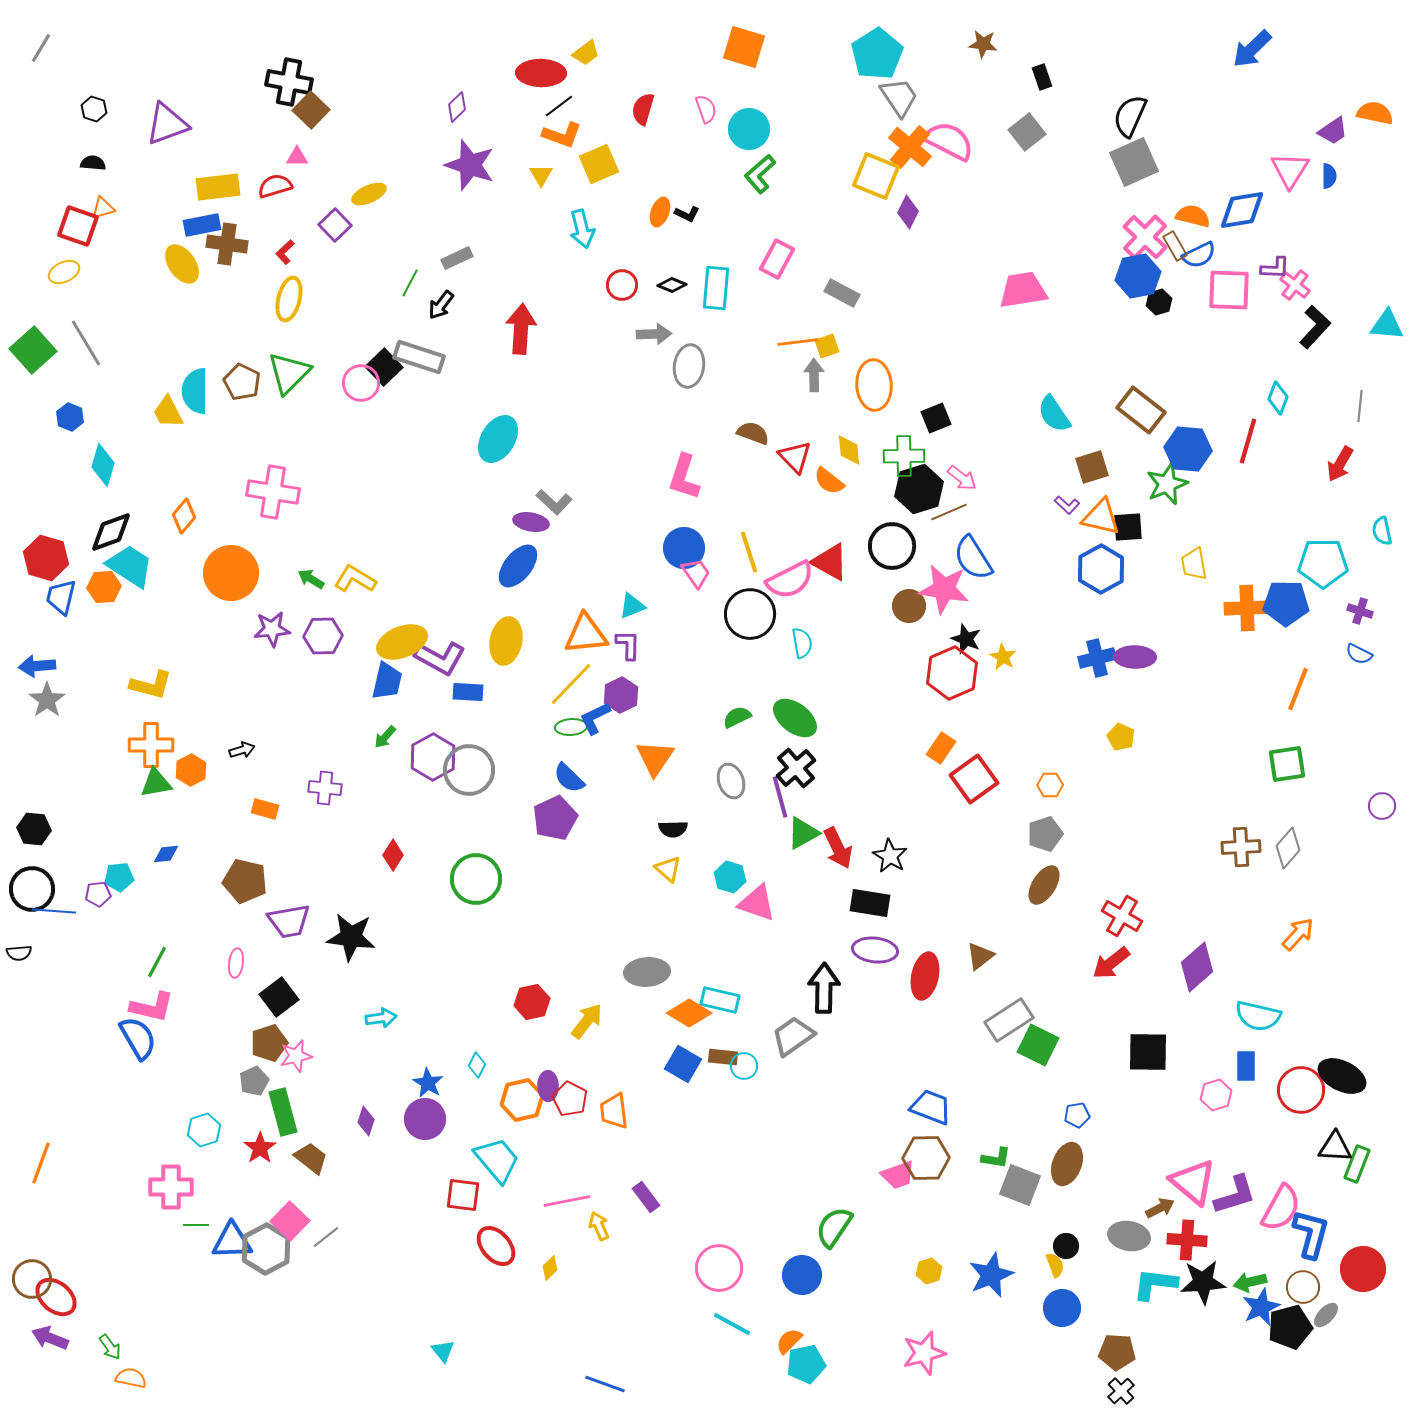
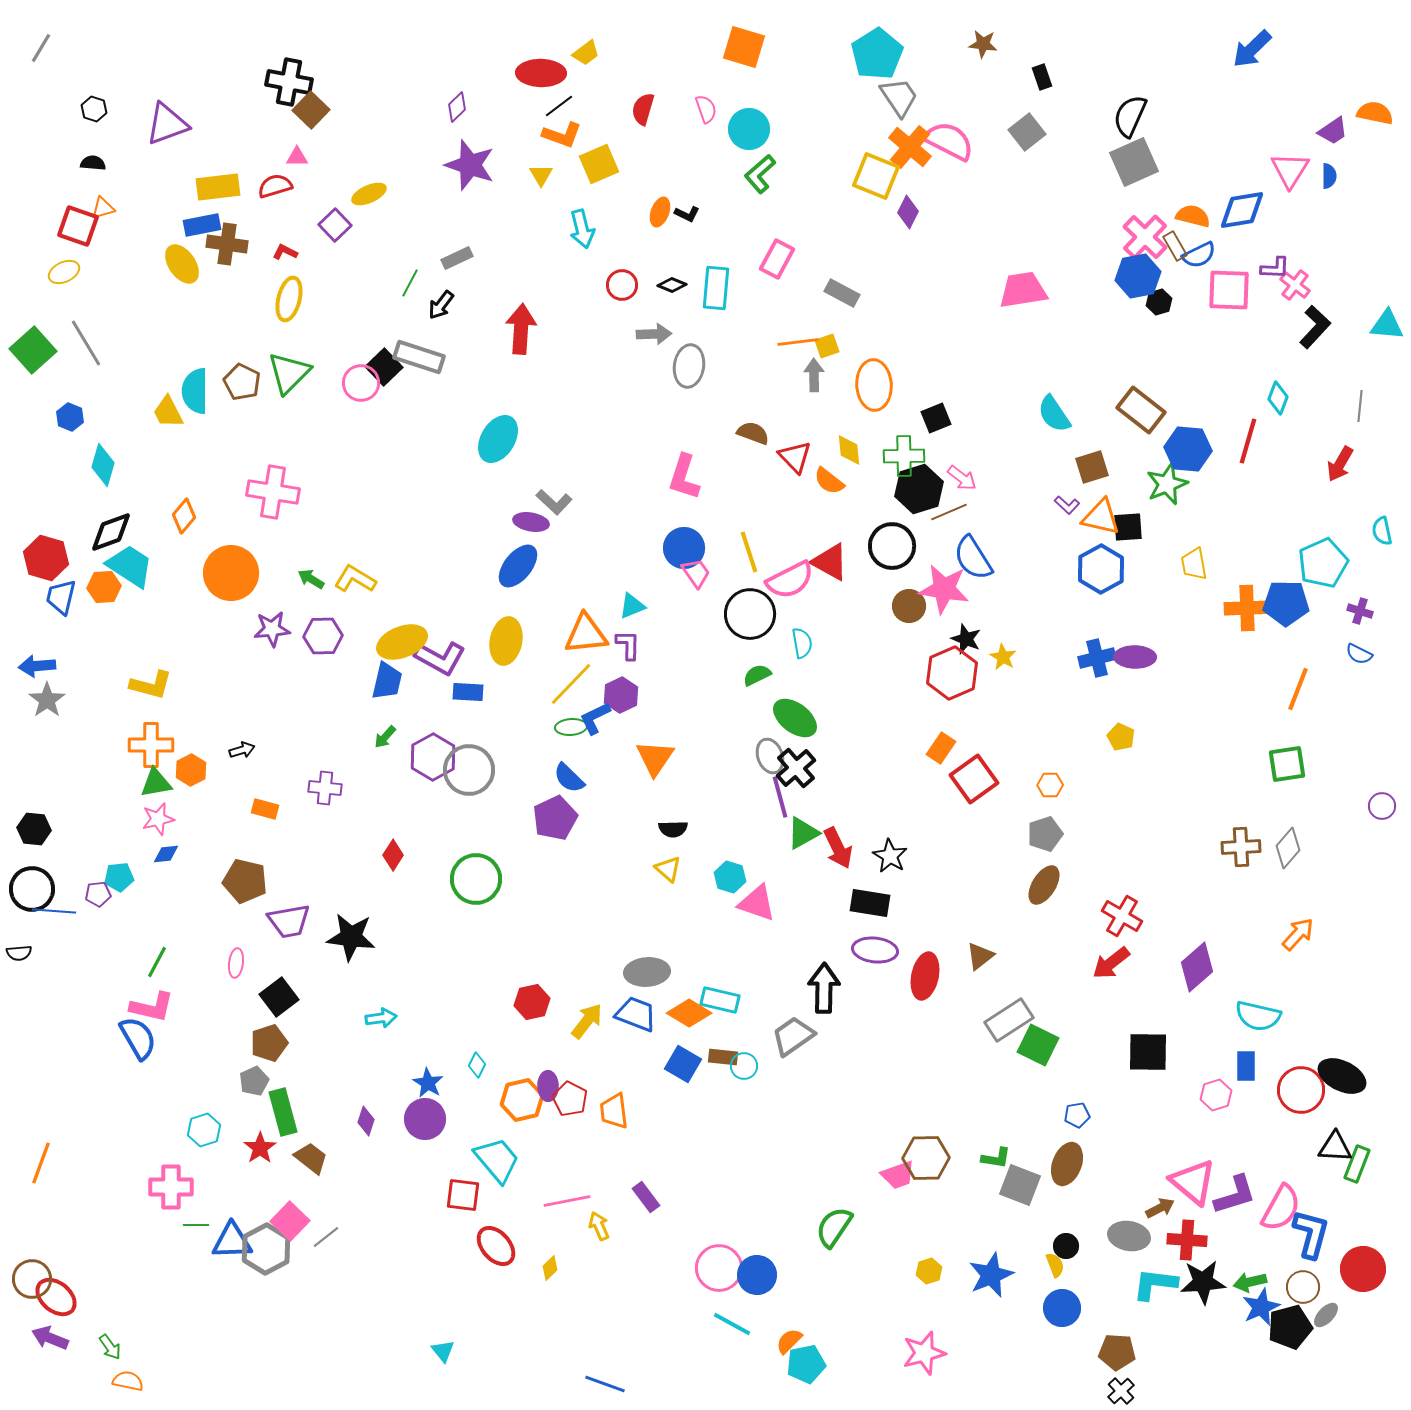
red L-shape at (285, 252): rotated 70 degrees clockwise
cyan pentagon at (1323, 563): rotated 24 degrees counterclockwise
green semicircle at (737, 717): moved 20 px right, 42 px up
gray ellipse at (731, 781): moved 39 px right, 25 px up
pink star at (296, 1056): moved 138 px left, 237 px up
blue trapezoid at (931, 1107): moved 295 px left, 93 px up
blue circle at (802, 1275): moved 45 px left
orange semicircle at (131, 1378): moved 3 px left, 3 px down
